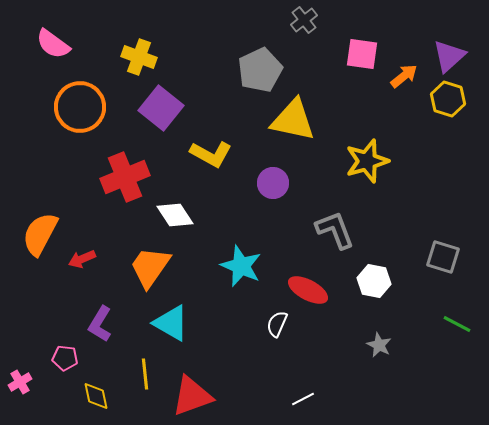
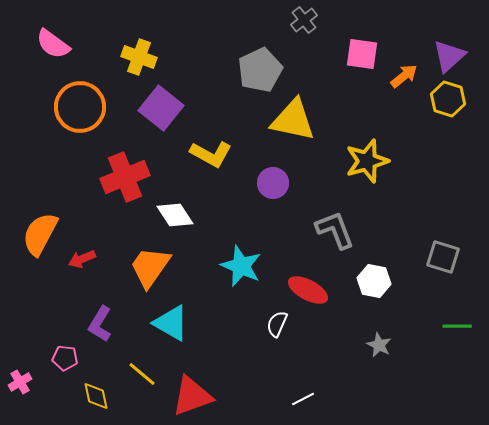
green line: moved 2 px down; rotated 28 degrees counterclockwise
yellow line: moved 3 px left; rotated 44 degrees counterclockwise
